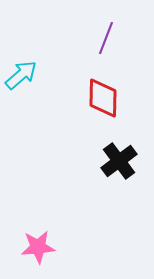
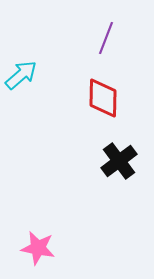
pink star: moved 1 px down; rotated 16 degrees clockwise
